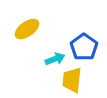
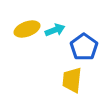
yellow ellipse: rotated 15 degrees clockwise
cyan arrow: moved 29 px up
